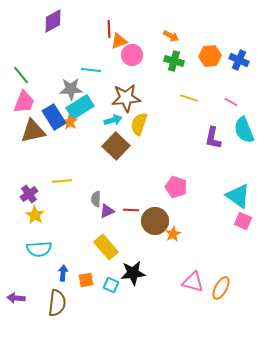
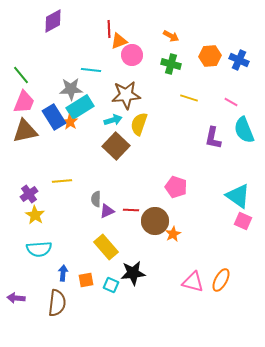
green cross at (174, 61): moved 3 px left, 3 px down
brown star at (126, 98): moved 3 px up
brown triangle at (33, 131): moved 8 px left
orange ellipse at (221, 288): moved 8 px up
